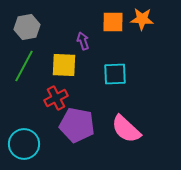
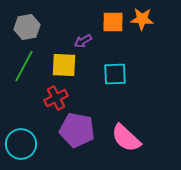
purple arrow: rotated 102 degrees counterclockwise
purple pentagon: moved 5 px down
pink semicircle: moved 9 px down
cyan circle: moved 3 px left
